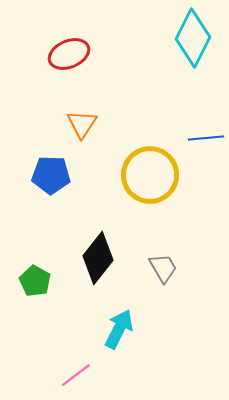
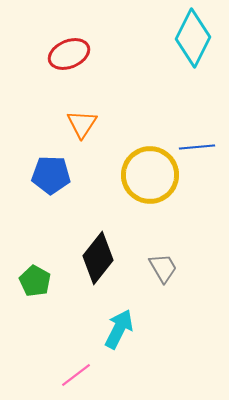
blue line: moved 9 px left, 9 px down
